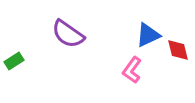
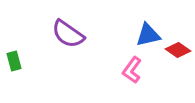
blue triangle: rotated 12 degrees clockwise
red diamond: rotated 40 degrees counterclockwise
green rectangle: rotated 72 degrees counterclockwise
